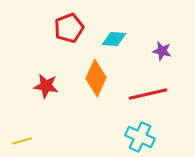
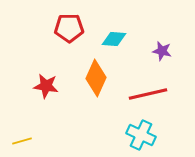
red pentagon: rotated 20 degrees clockwise
cyan cross: moved 1 px right, 2 px up
